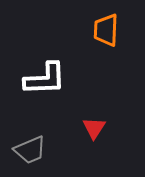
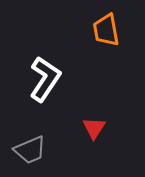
orange trapezoid: rotated 12 degrees counterclockwise
white L-shape: rotated 54 degrees counterclockwise
